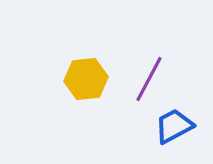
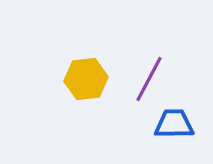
blue trapezoid: moved 2 px up; rotated 27 degrees clockwise
